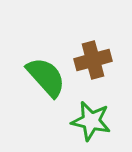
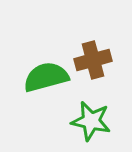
green semicircle: rotated 63 degrees counterclockwise
